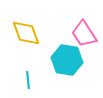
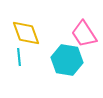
cyan line: moved 9 px left, 23 px up
